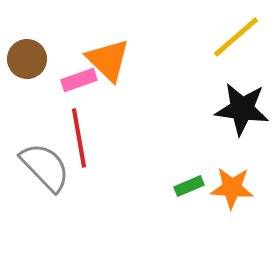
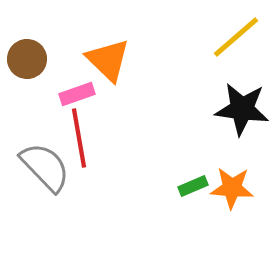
pink rectangle: moved 2 px left, 14 px down
green rectangle: moved 4 px right
